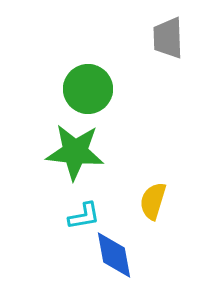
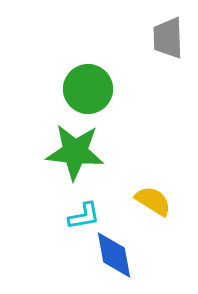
yellow semicircle: rotated 105 degrees clockwise
